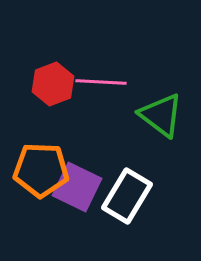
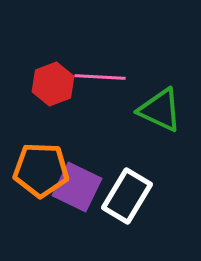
pink line: moved 1 px left, 5 px up
green triangle: moved 1 px left, 5 px up; rotated 12 degrees counterclockwise
